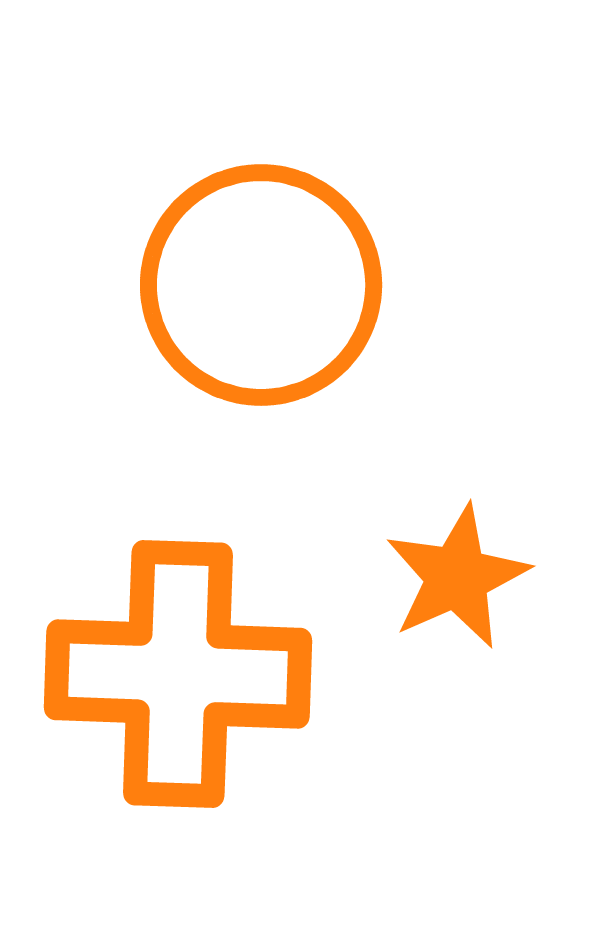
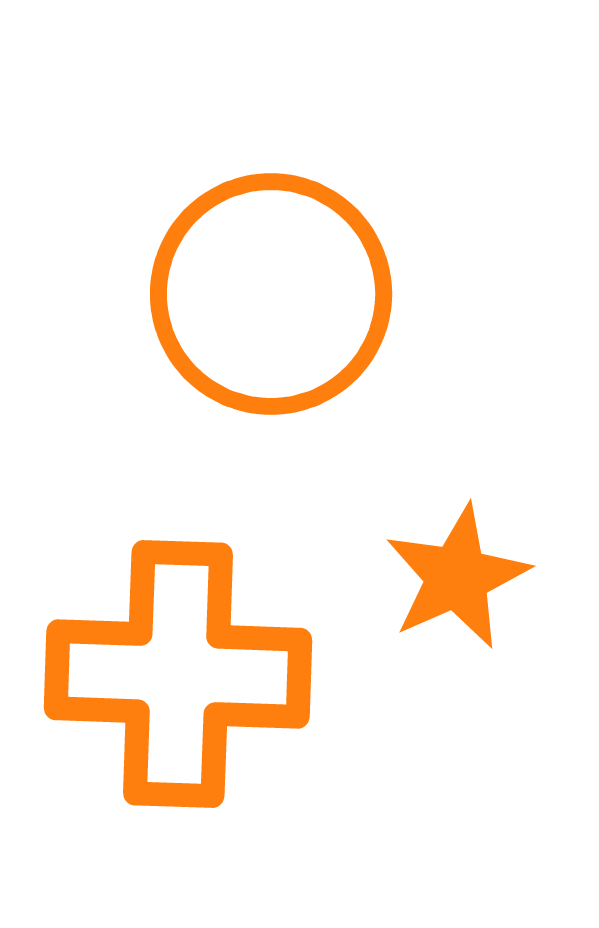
orange circle: moved 10 px right, 9 px down
